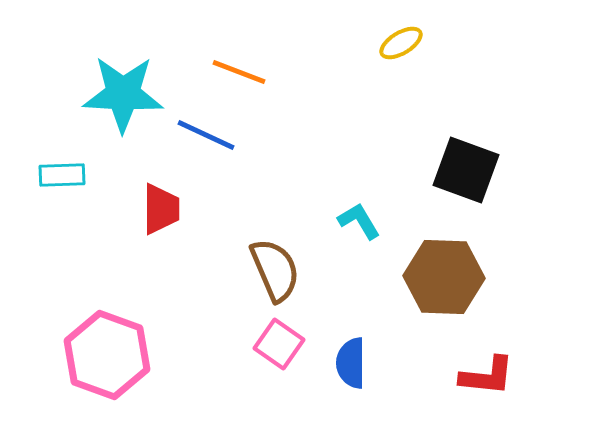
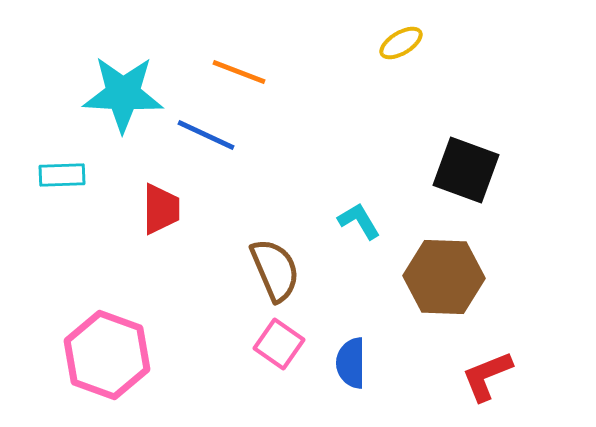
red L-shape: rotated 152 degrees clockwise
